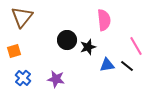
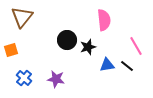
orange square: moved 3 px left, 1 px up
blue cross: moved 1 px right
